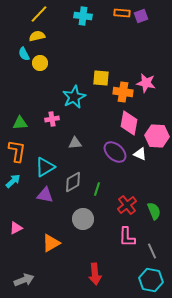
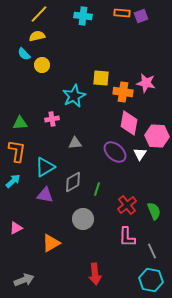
cyan semicircle: rotated 16 degrees counterclockwise
yellow circle: moved 2 px right, 2 px down
cyan star: moved 1 px up
white triangle: rotated 40 degrees clockwise
